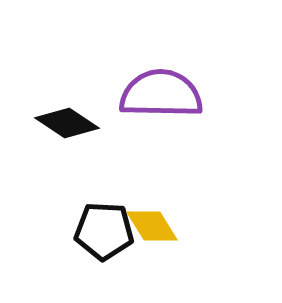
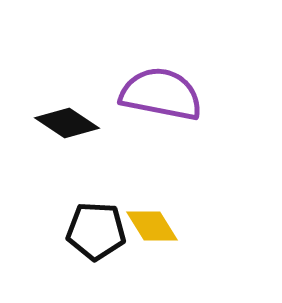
purple semicircle: rotated 10 degrees clockwise
black pentagon: moved 8 px left
